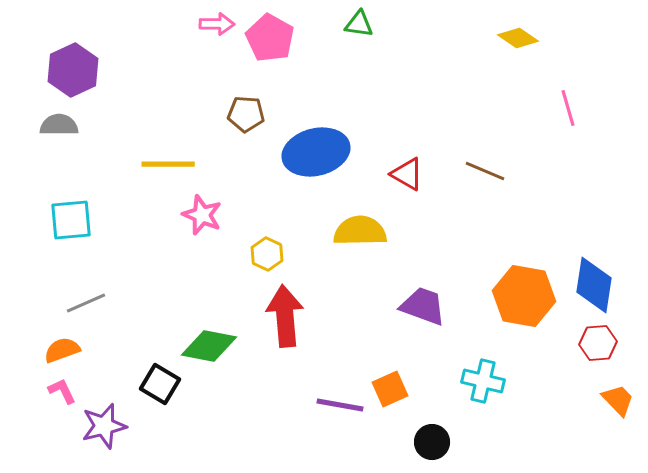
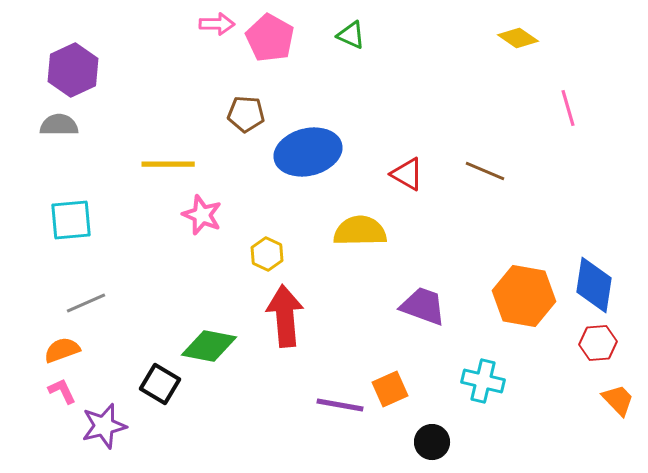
green triangle: moved 8 px left, 11 px down; rotated 16 degrees clockwise
blue ellipse: moved 8 px left
